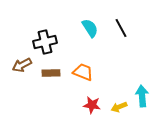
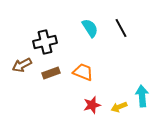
brown rectangle: rotated 18 degrees counterclockwise
red star: rotated 24 degrees counterclockwise
